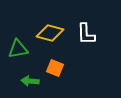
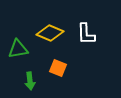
yellow diamond: rotated 8 degrees clockwise
orange square: moved 3 px right
green arrow: rotated 102 degrees counterclockwise
